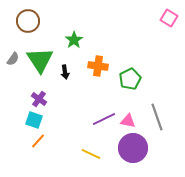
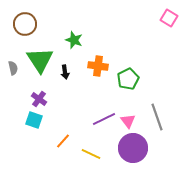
brown circle: moved 3 px left, 3 px down
green star: rotated 18 degrees counterclockwise
gray semicircle: moved 9 px down; rotated 48 degrees counterclockwise
green pentagon: moved 2 px left
pink triangle: rotated 42 degrees clockwise
orange line: moved 25 px right
